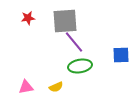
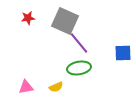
gray square: rotated 28 degrees clockwise
purple line: moved 5 px right, 1 px down
blue square: moved 2 px right, 2 px up
green ellipse: moved 1 px left, 2 px down
